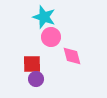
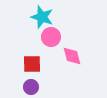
cyan star: moved 2 px left
purple circle: moved 5 px left, 8 px down
